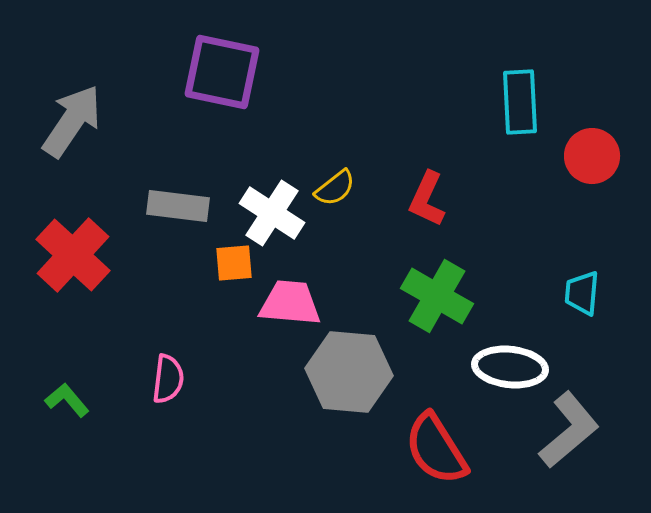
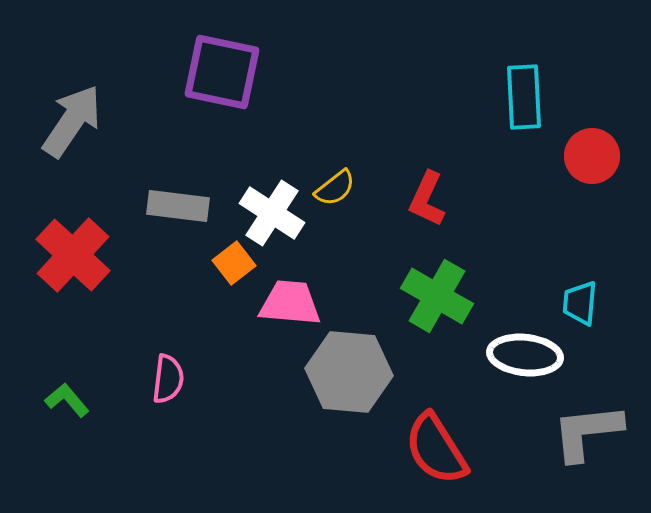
cyan rectangle: moved 4 px right, 5 px up
orange square: rotated 33 degrees counterclockwise
cyan trapezoid: moved 2 px left, 10 px down
white ellipse: moved 15 px right, 12 px up
gray L-shape: moved 18 px right, 2 px down; rotated 146 degrees counterclockwise
